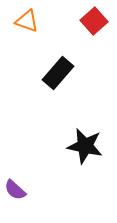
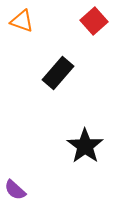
orange triangle: moved 5 px left
black star: rotated 24 degrees clockwise
